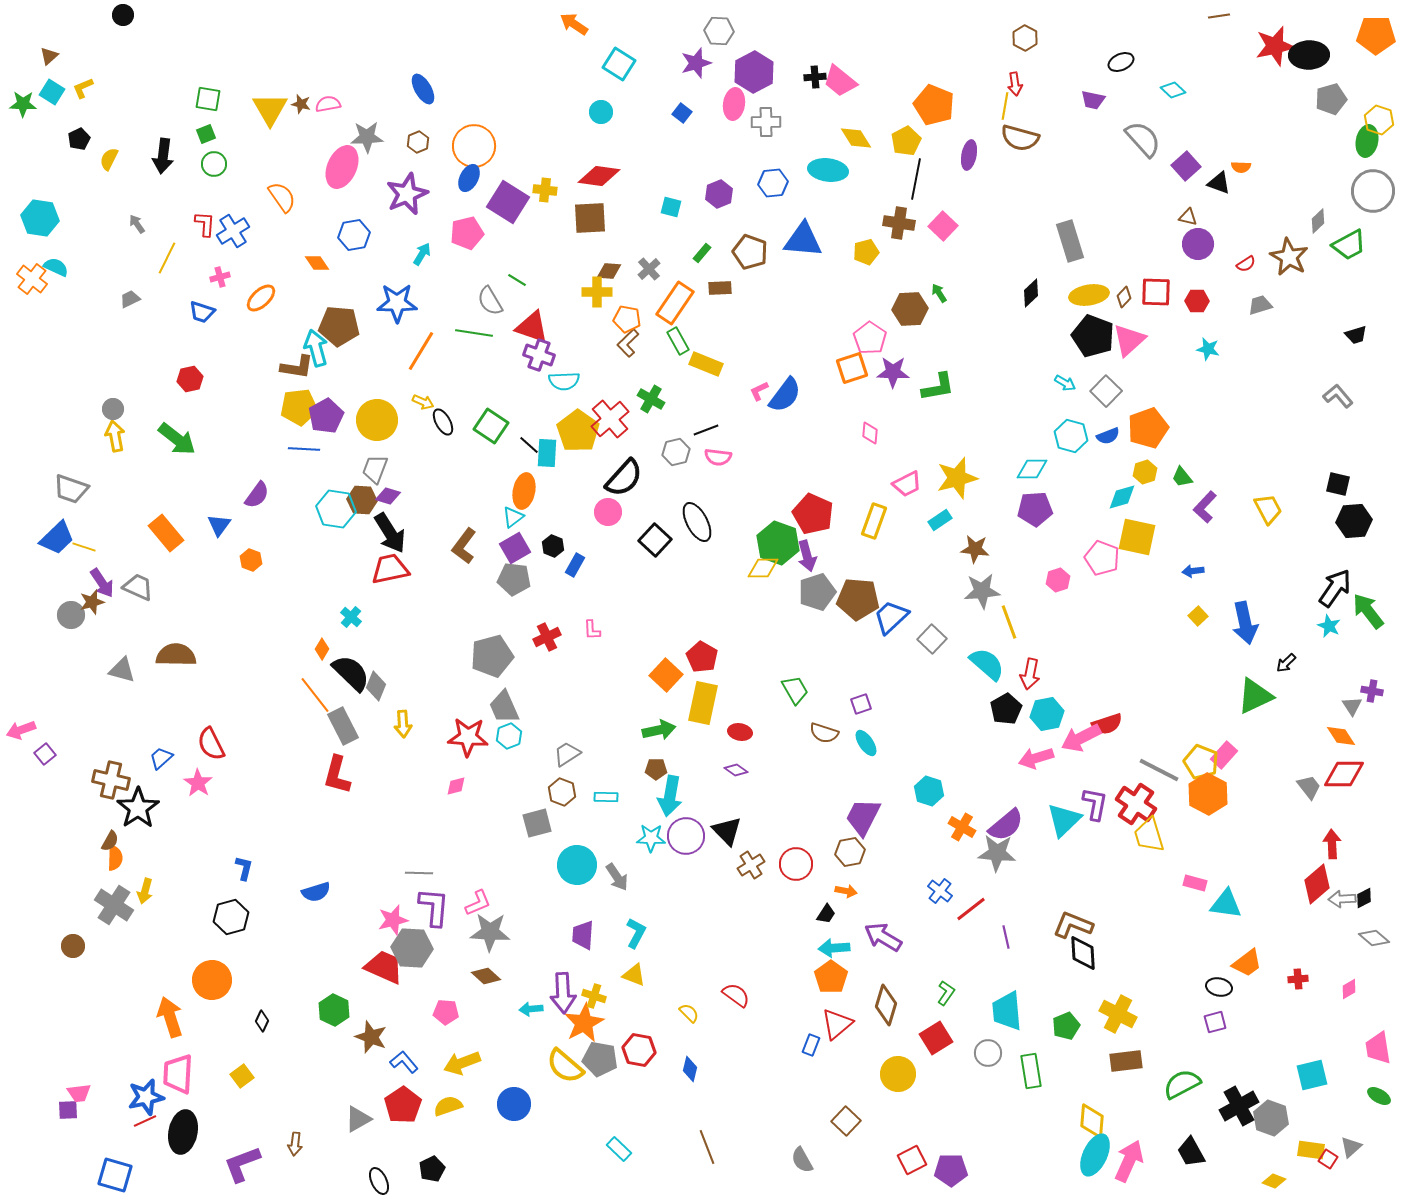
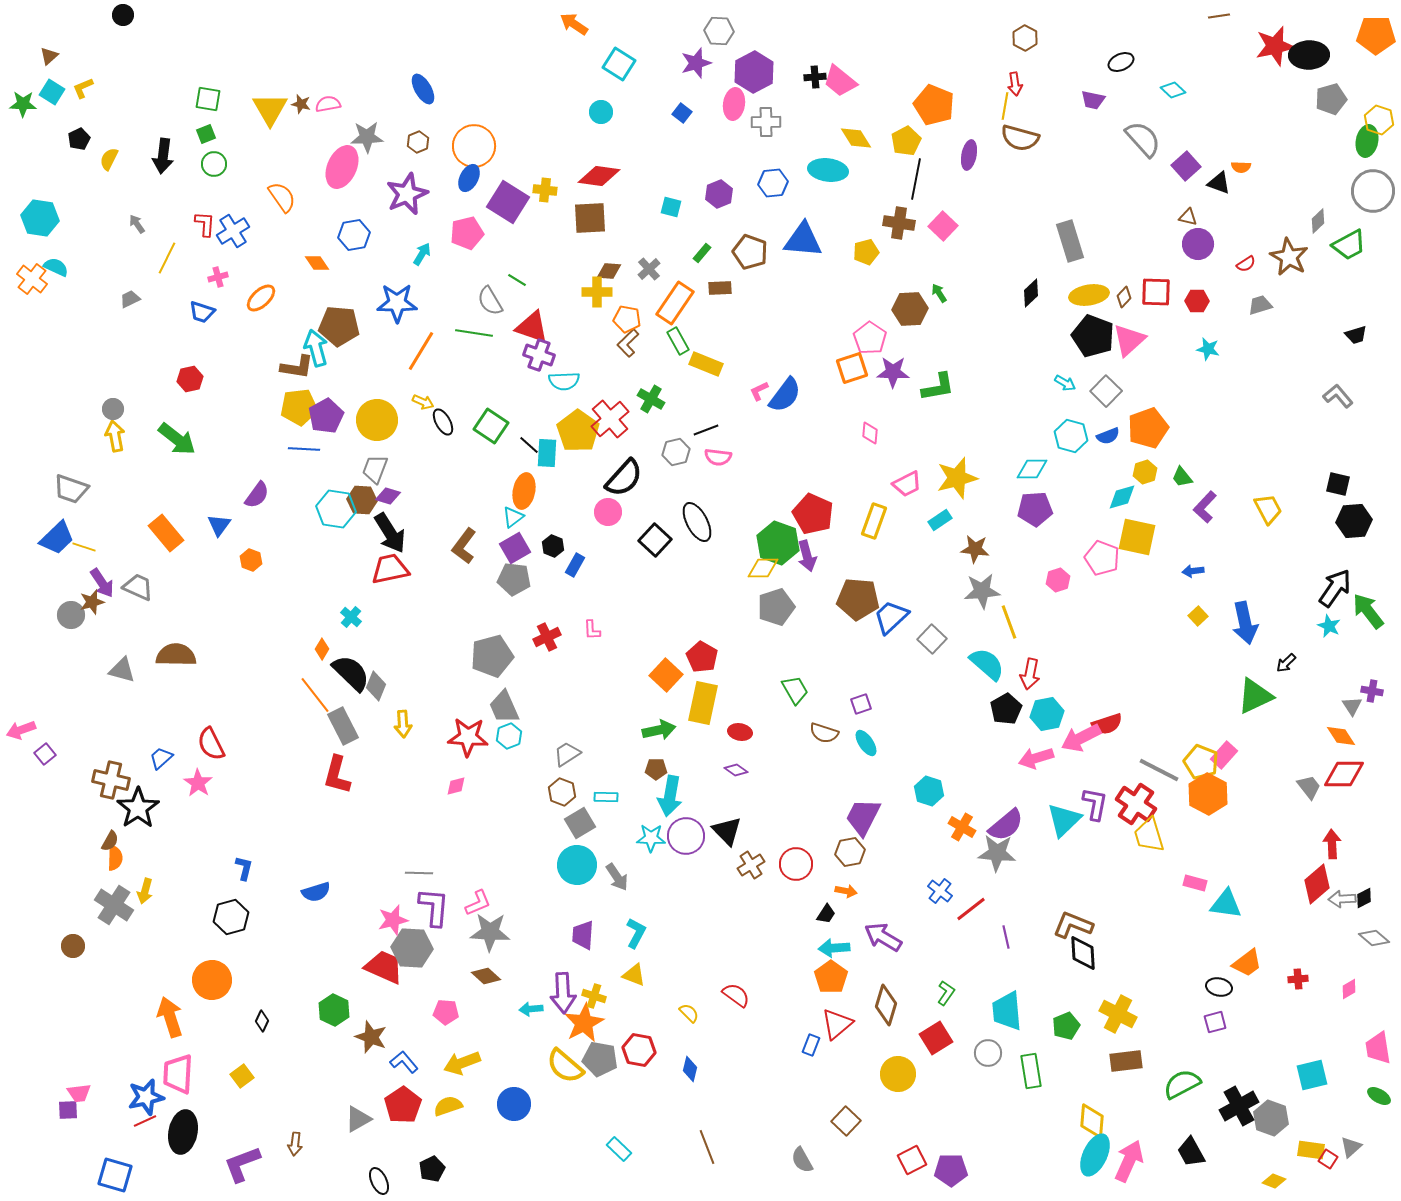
pink cross at (220, 277): moved 2 px left
gray pentagon at (817, 592): moved 41 px left, 15 px down
gray square at (537, 823): moved 43 px right; rotated 16 degrees counterclockwise
